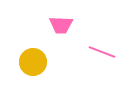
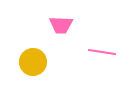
pink line: rotated 12 degrees counterclockwise
